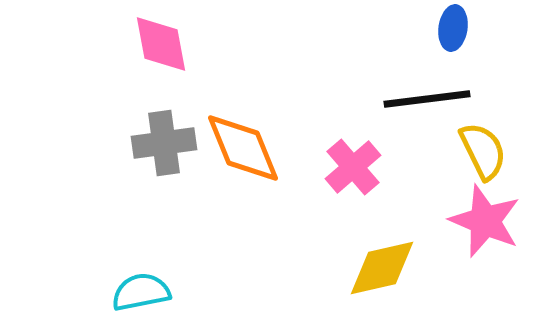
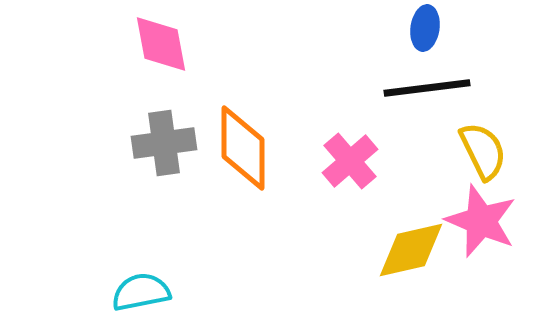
blue ellipse: moved 28 px left
black line: moved 11 px up
orange diamond: rotated 22 degrees clockwise
pink cross: moved 3 px left, 6 px up
pink star: moved 4 px left
yellow diamond: moved 29 px right, 18 px up
